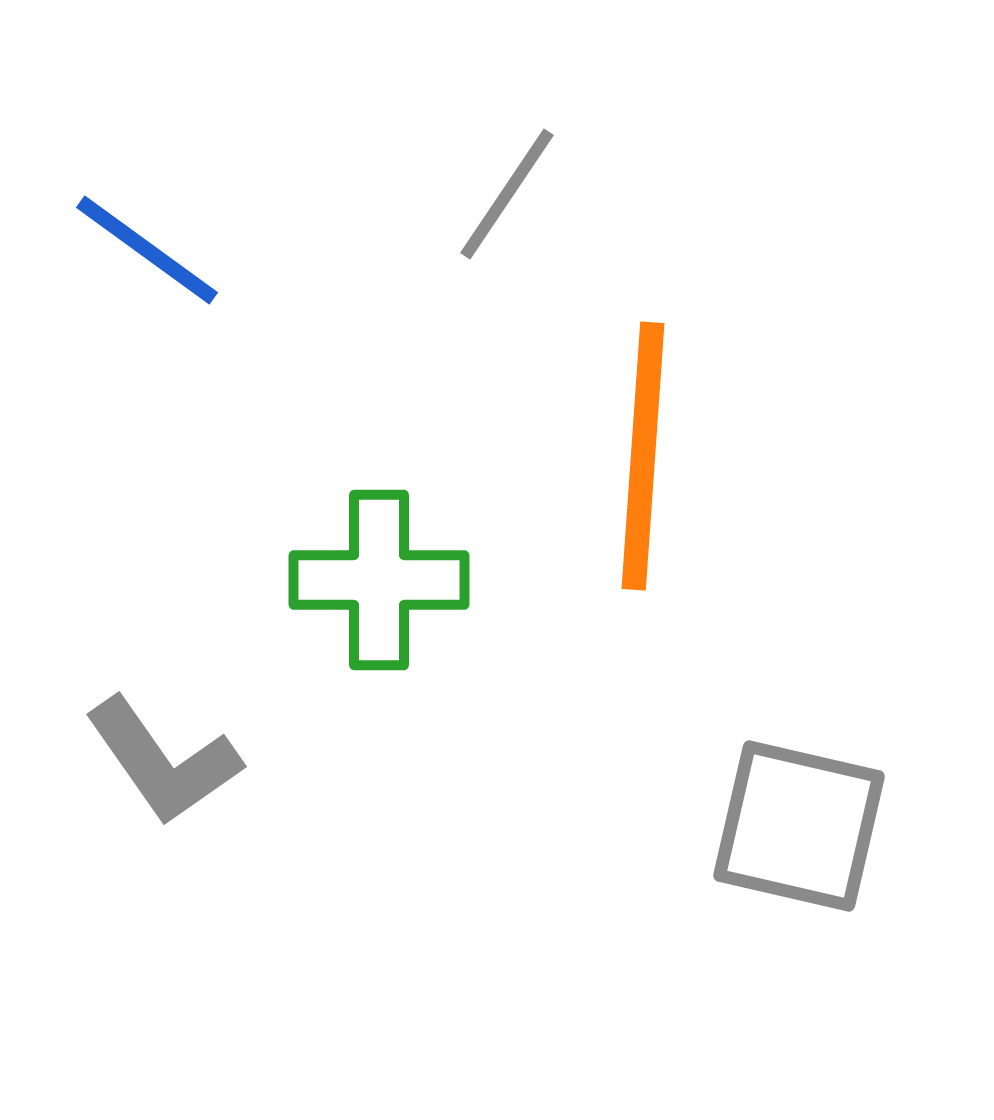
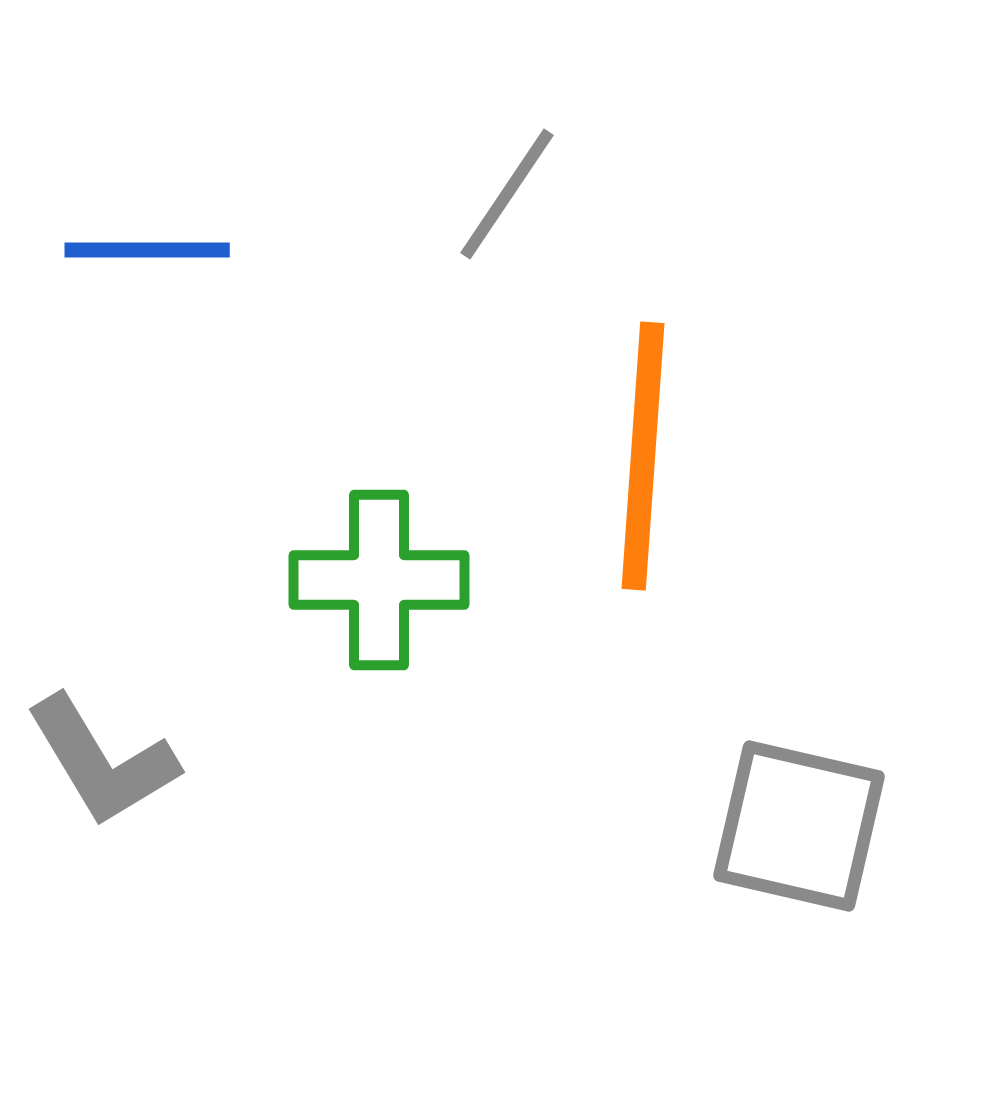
blue line: rotated 36 degrees counterclockwise
gray L-shape: moved 61 px left; rotated 4 degrees clockwise
